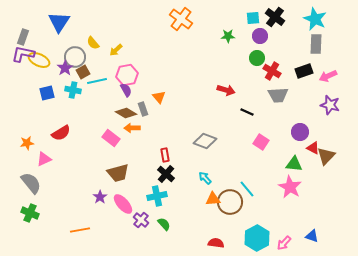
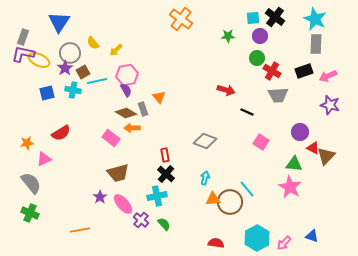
gray circle at (75, 57): moved 5 px left, 4 px up
cyan arrow at (205, 178): rotated 56 degrees clockwise
